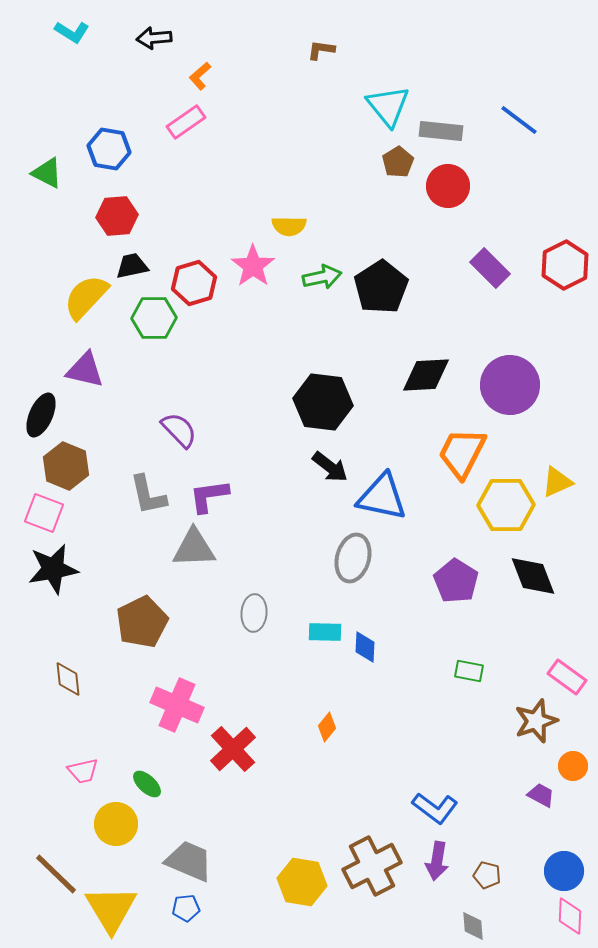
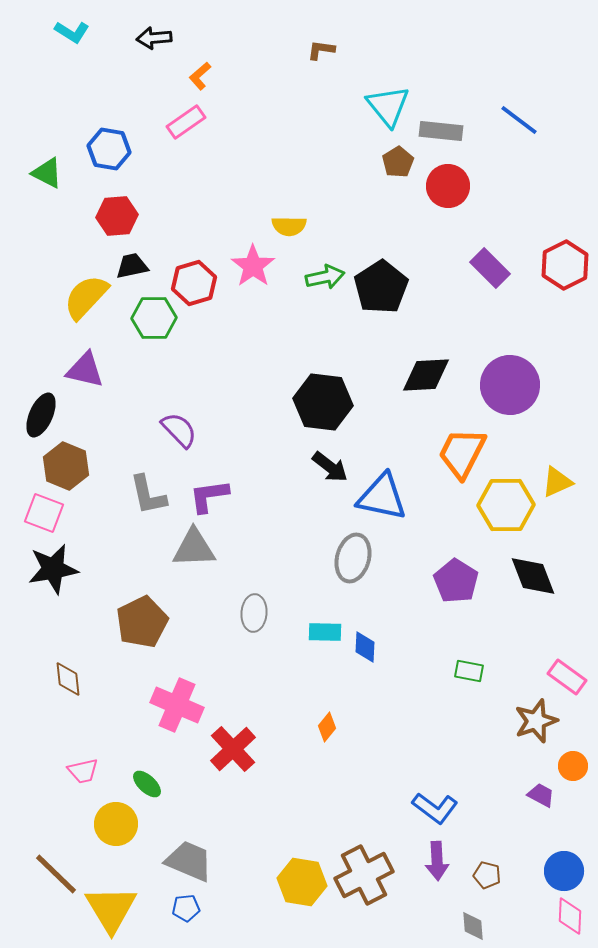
green arrow at (322, 277): moved 3 px right
purple arrow at (437, 861): rotated 12 degrees counterclockwise
brown cross at (372, 866): moved 8 px left, 9 px down
